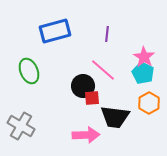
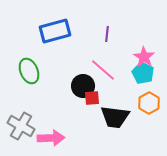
pink arrow: moved 35 px left, 3 px down
